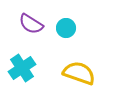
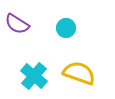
purple semicircle: moved 14 px left
cyan cross: moved 12 px right, 8 px down; rotated 16 degrees counterclockwise
